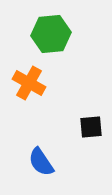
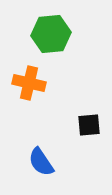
orange cross: rotated 16 degrees counterclockwise
black square: moved 2 px left, 2 px up
